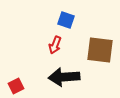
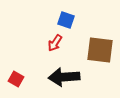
red arrow: moved 2 px up; rotated 12 degrees clockwise
red square: moved 7 px up; rotated 35 degrees counterclockwise
